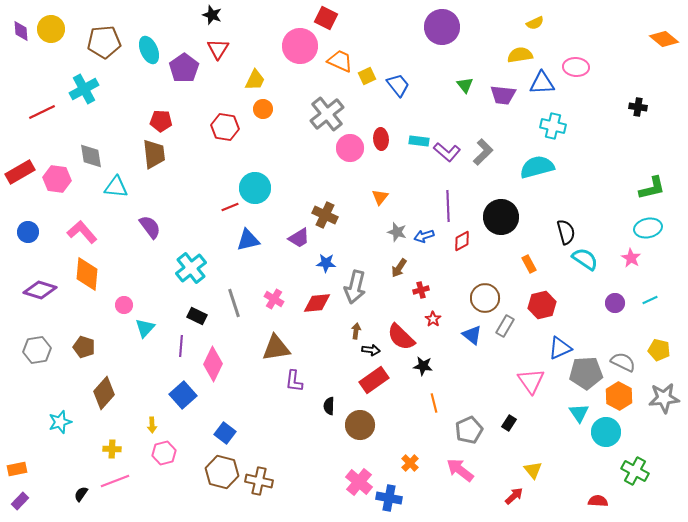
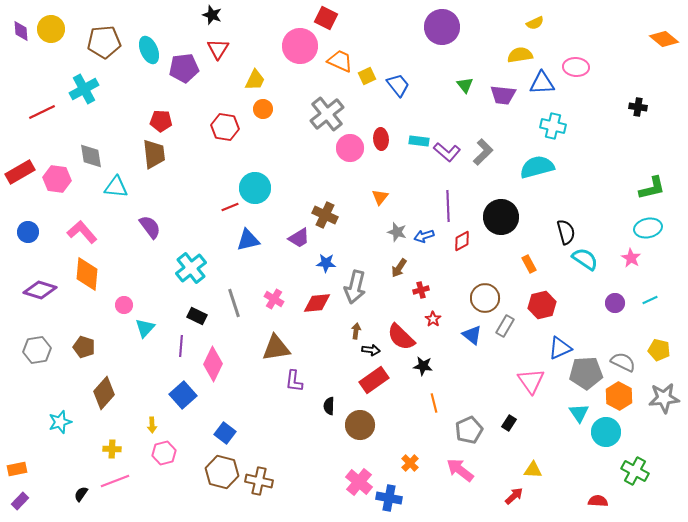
purple pentagon at (184, 68): rotated 28 degrees clockwise
yellow triangle at (533, 470): rotated 48 degrees counterclockwise
